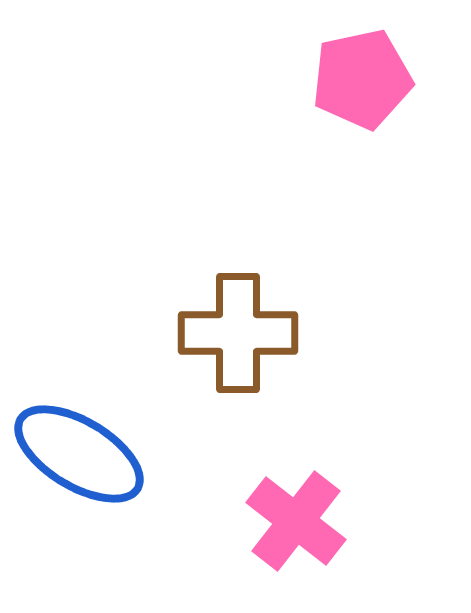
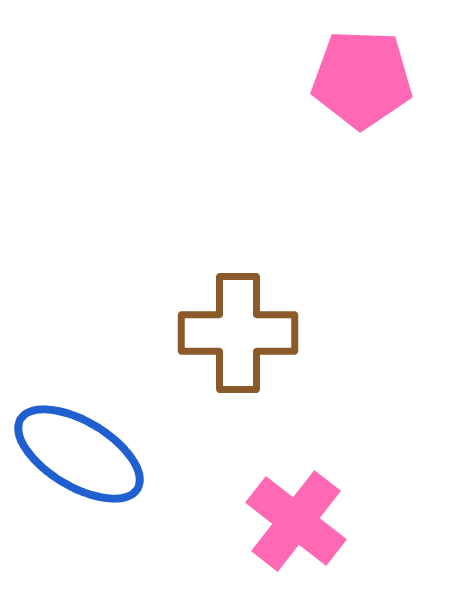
pink pentagon: rotated 14 degrees clockwise
